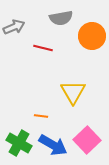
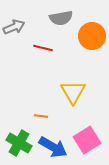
pink square: rotated 12 degrees clockwise
blue arrow: moved 2 px down
